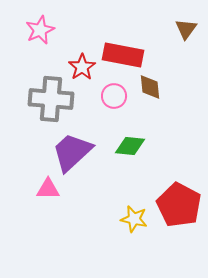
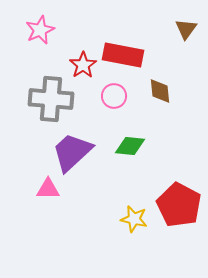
red star: moved 1 px right, 2 px up
brown diamond: moved 10 px right, 4 px down
